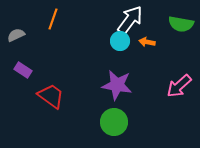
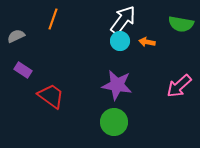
white arrow: moved 7 px left
gray semicircle: moved 1 px down
